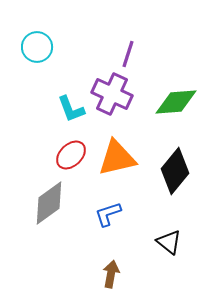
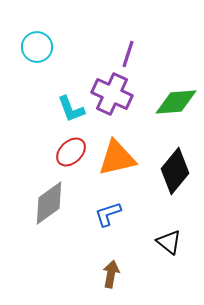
red ellipse: moved 3 px up
